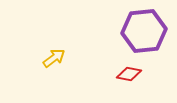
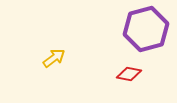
purple hexagon: moved 2 px right, 2 px up; rotated 9 degrees counterclockwise
